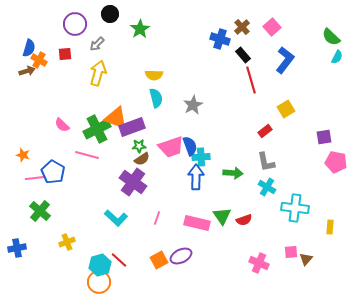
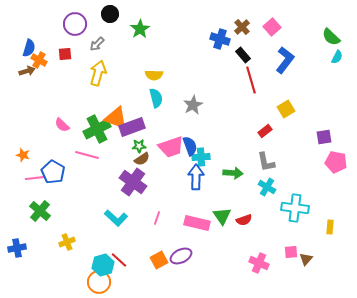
cyan hexagon at (100, 265): moved 3 px right
